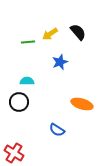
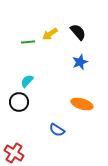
blue star: moved 20 px right
cyan semicircle: rotated 48 degrees counterclockwise
